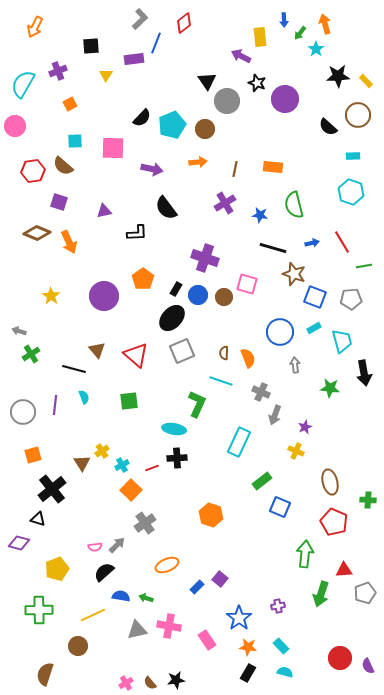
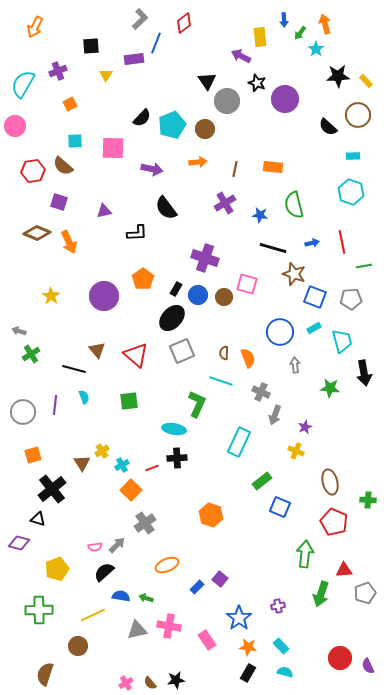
red line at (342, 242): rotated 20 degrees clockwise
